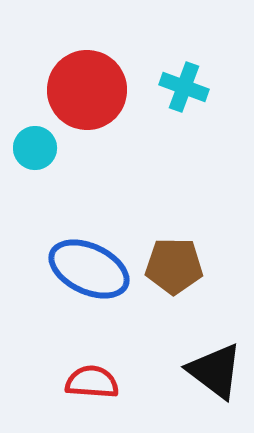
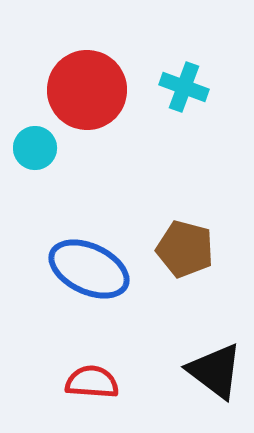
brown pentagon: moved 11 px right, 17 px up; rotated 14 degrees clockwise
